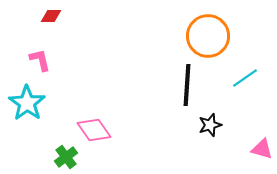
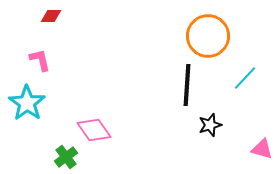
cyan line: rotated 12 degrees counterclockwise
